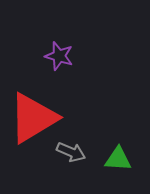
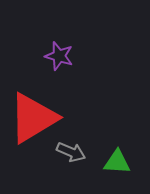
green triangle: moved 1 px left, 3 px down
